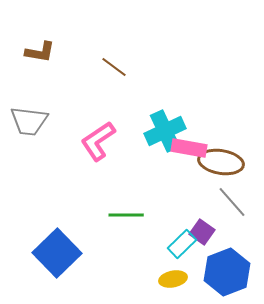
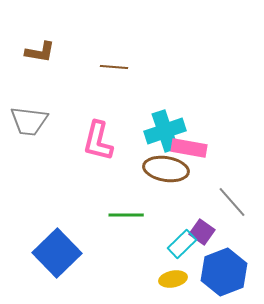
brown line: rotated 32 degrees counterclockwise
cyan cross: rotated 6 degrees clockwise
pink L-shape: rotated 42 degrees counterclockwise
brown ellipse: moved 55 px left, 7 px down
blue hexagon: moved 3 px left
